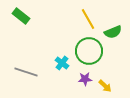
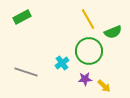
green rectangle: moved 1 px right, 1 px down; rotated 66 degrees counterclockwise
cyan cross: rotated 16 degrees clockwise
yellow arrow: moved 1 px left
